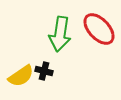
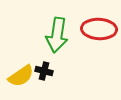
red ellipse: rotated 44 degrees counterclockwise
green arrow: moved 3 px left, 1 px down
